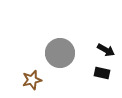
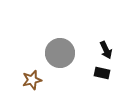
black arrow: rotated 36 degrees clockwise
